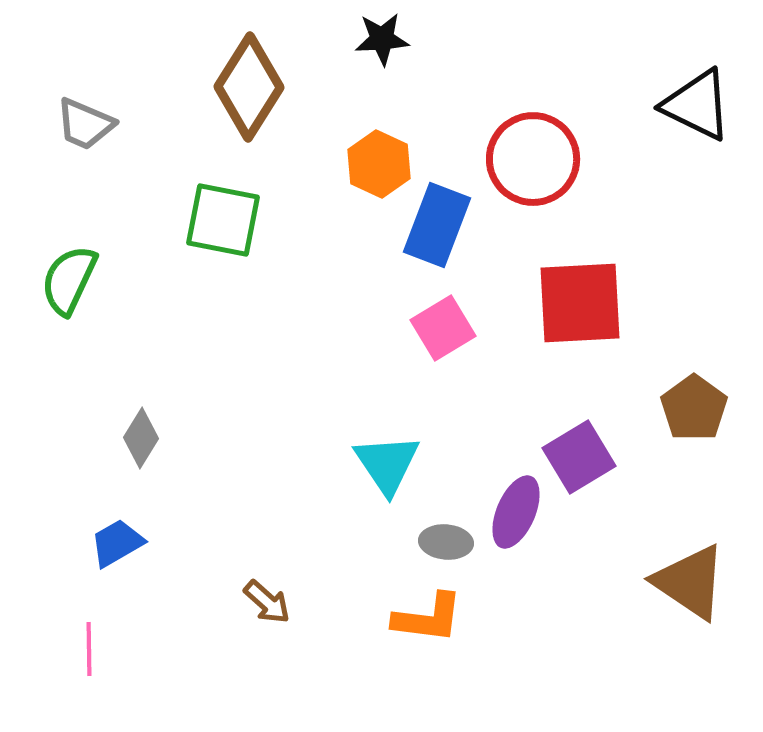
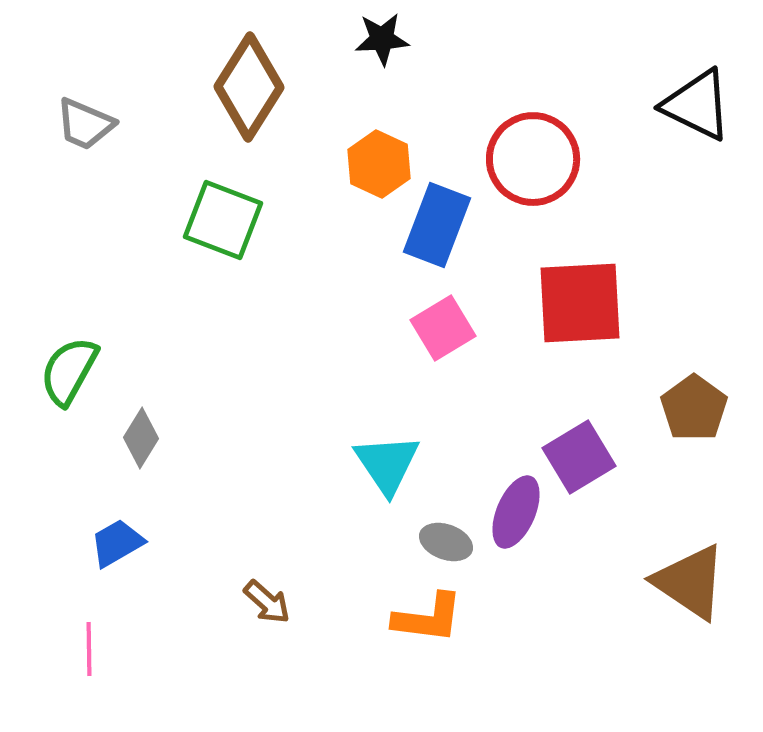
green square: rotated 10 degrees clockwise
green semicircle: moved 91 px down; rotated 4 degrees clockwise
gray ellipse: rotated 15 degrees clockwise
